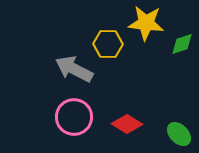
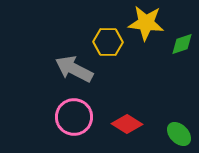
yellow hexagon: moved 2 px up
